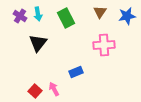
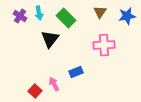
cyan arrow: moved 1 px right, 1 px up
green rectangle: rotated 18 degrees counterclockwise
black triangle: moved 12 px right, 4 px up
pink arrow: moved 5 px up
